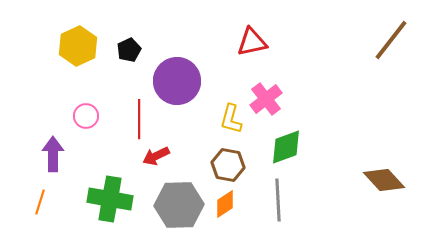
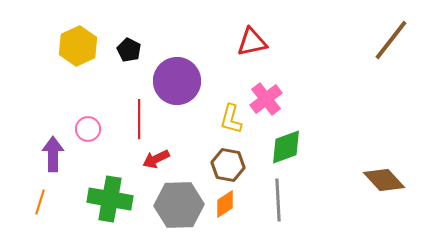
black pentagon: rotated 20 degrees counterclockwise
pink circle: moved 2 px right, 13 px down
red arrow: moved 3 px down
